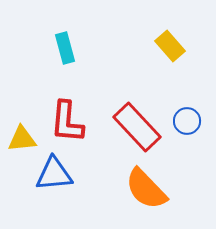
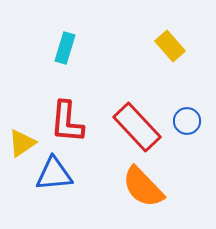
cyan rectangle: rotated 32 degrees clockwise
yellow triangle: moved 4 px down; rotated 28 degrees counterclockwise
orange semicircle: moved 3 px left, 2 px up
